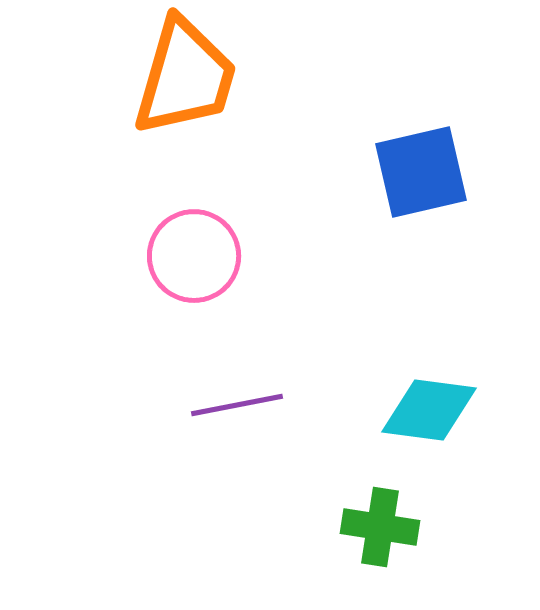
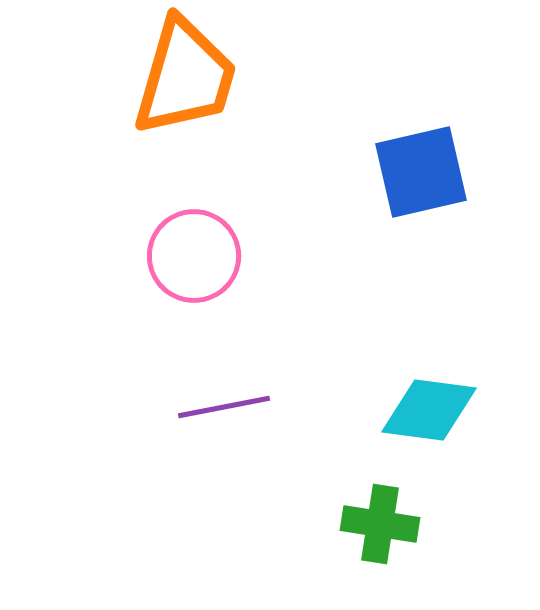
purple line: moved 13 px left, 2 px down
green cross: moved 3 px up
